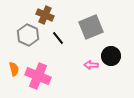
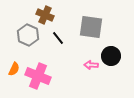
gray square: rotated 30 degrees clockwise
orange semicircle: rotated 40 degrees clockwise
